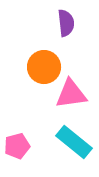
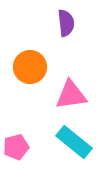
orange circle: moved 14 px left
pink triangle: moved 1 px down
pink pentagon: moved 1 px left, 1 px down
